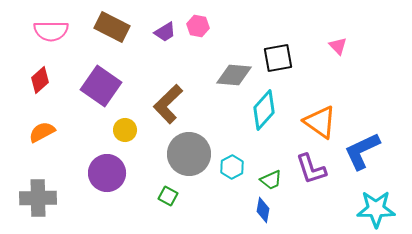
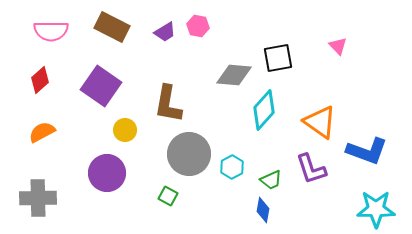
brown L-shape: rotated 36 degrees counterclockwise
blue L-shape: moved 5 px right; rotated 135 degrees counterclockwise
